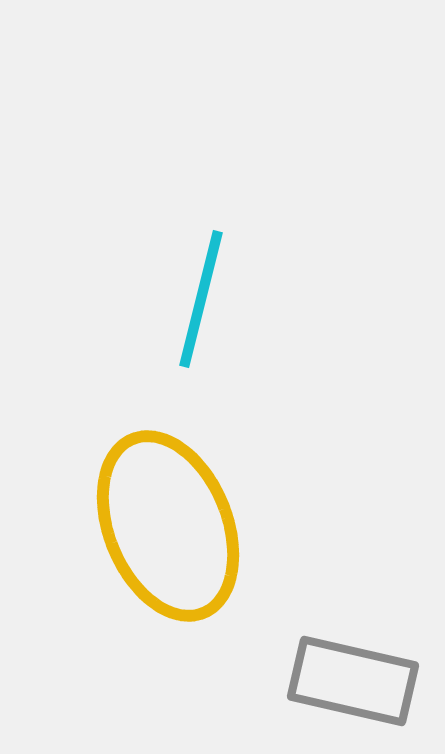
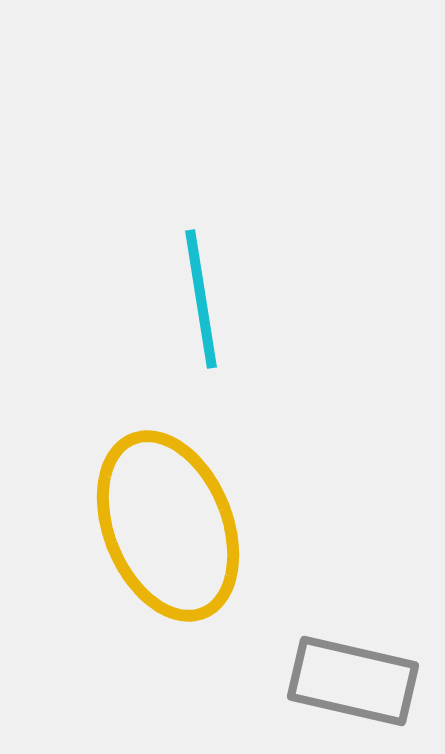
cyan line: rotated 23 degrees counterclockwise
